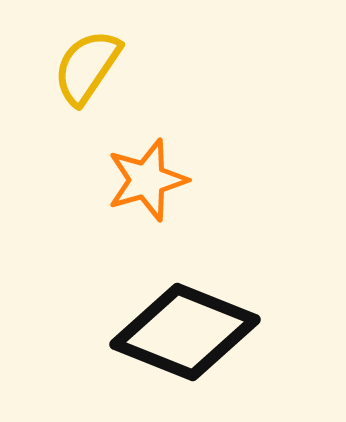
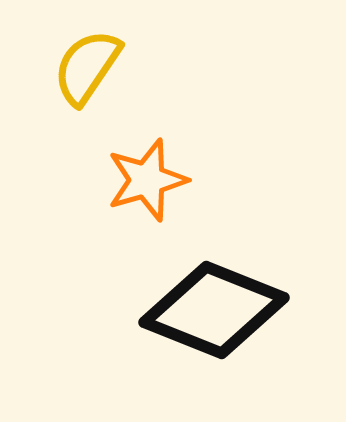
black diamond: moved 29 px right, 22 px up
